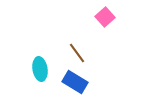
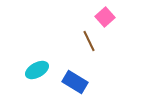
brown line: moved 12 px right, 12 px up; rotated 10 degrees clockwise
cyan ellipse: moved 3 px left, 1 px down; rotated 70 degrees clockwise
